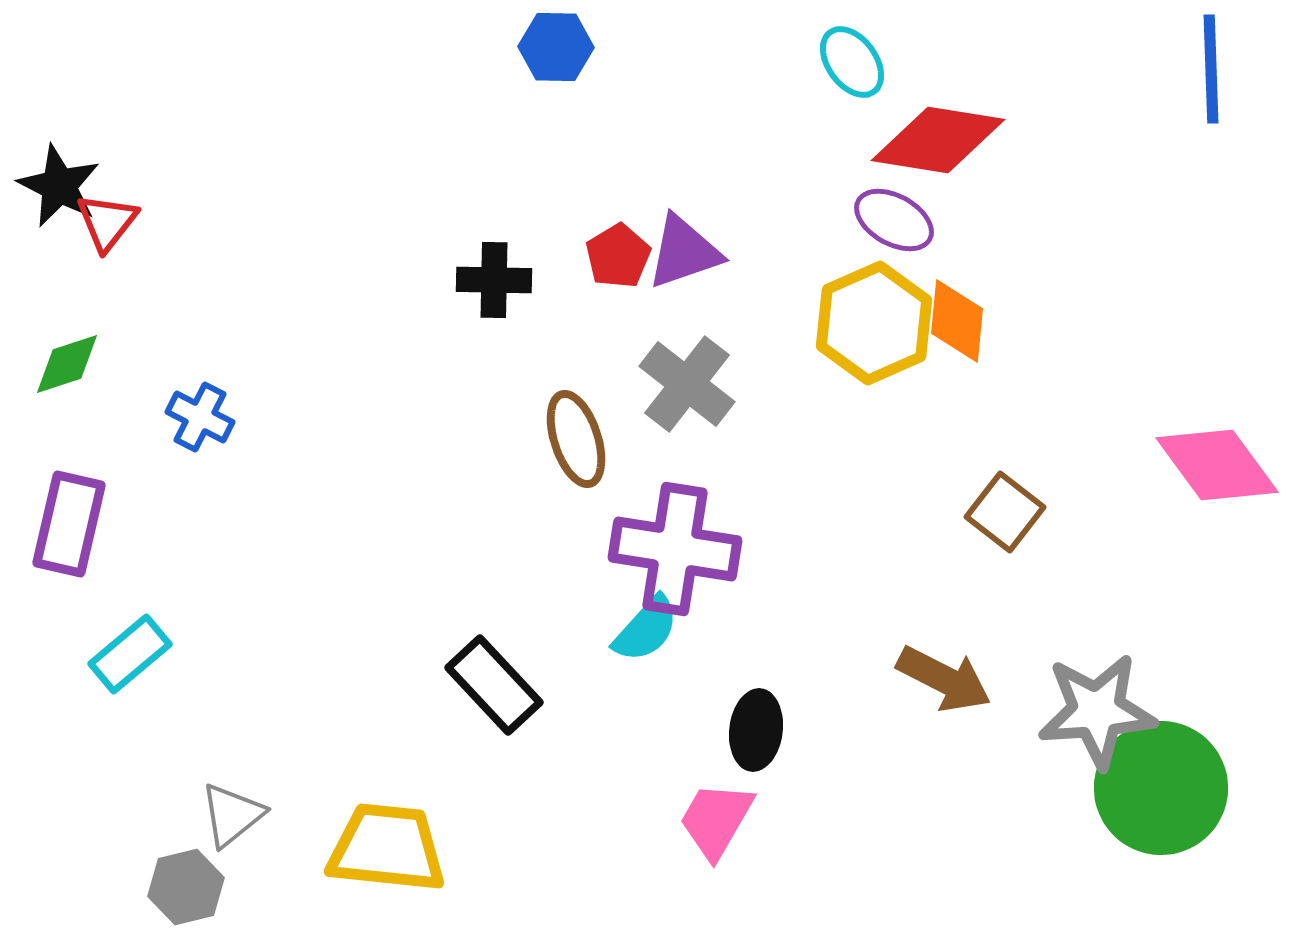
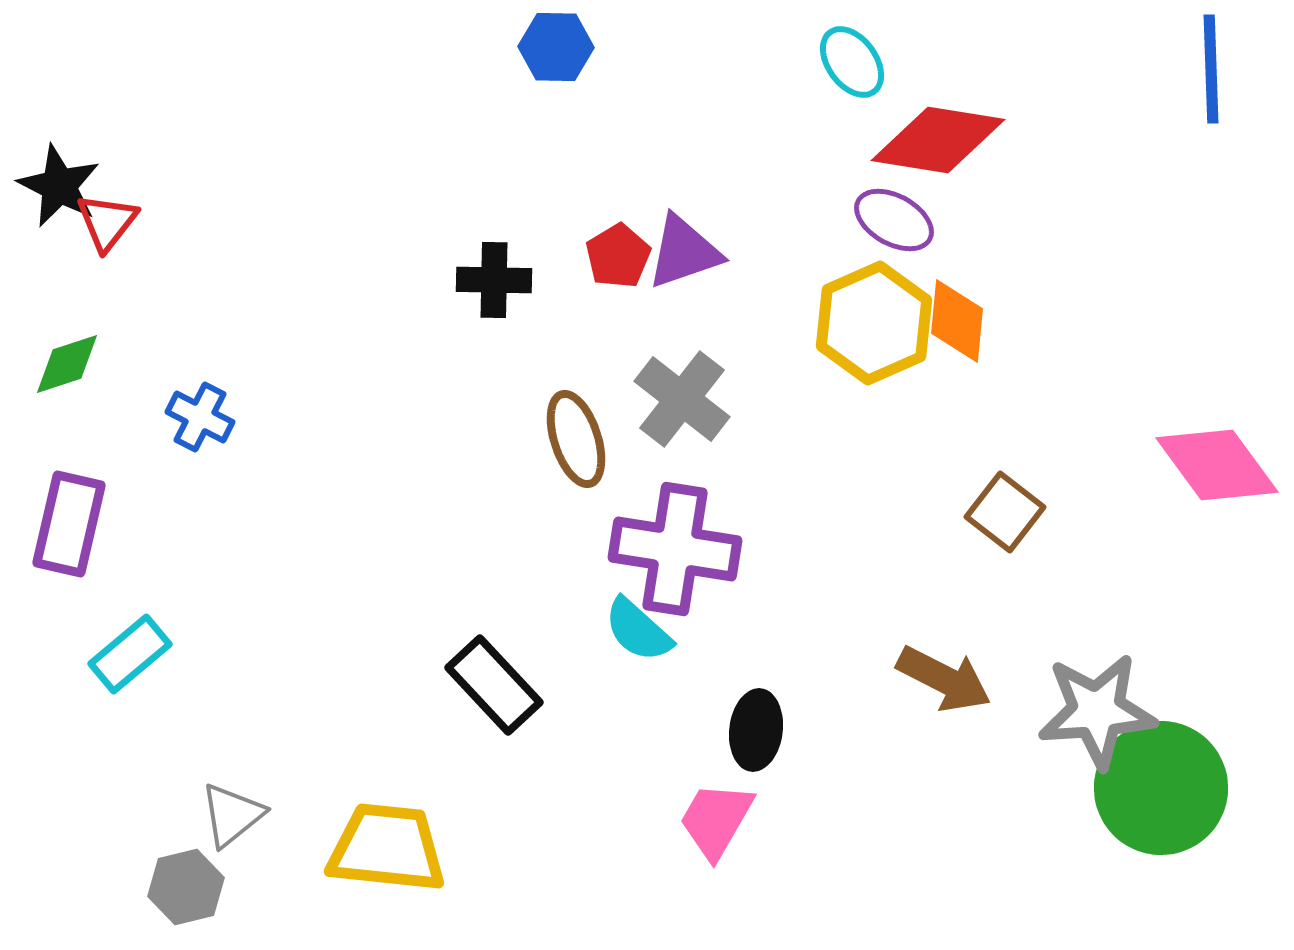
gray cross: moved 5 px left, 15 px down
cyan semicircle: moved 8 px left, 1 px down; rotated 90 degrees clockwise
